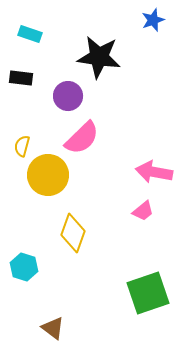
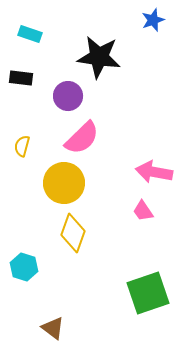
yellow circle: moved 16 px right, 8 px down
pink trapezoid: rotated 95 degrees clockwise
